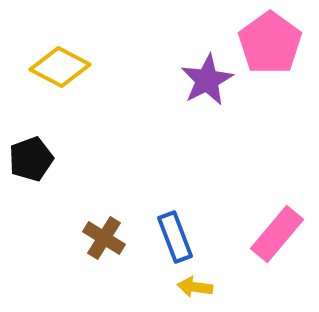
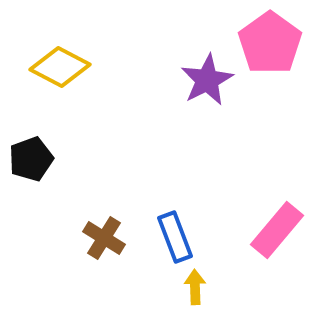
pink rectangle: moved 4 px up
yellow arrow: rotated 80 degrees clockwise
